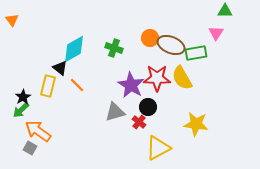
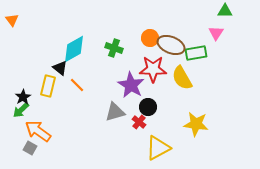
red star: moved 4 px left, 9 px up
